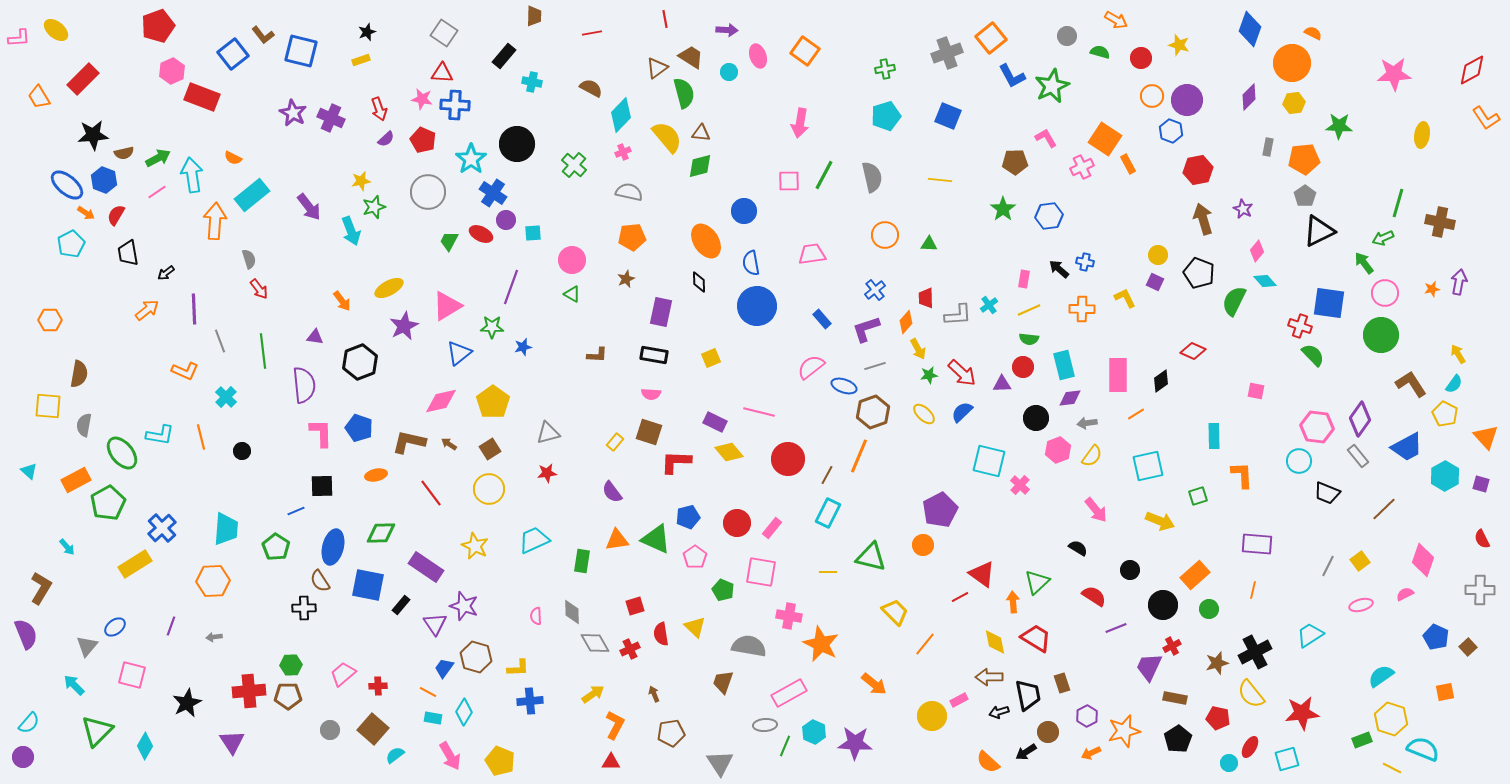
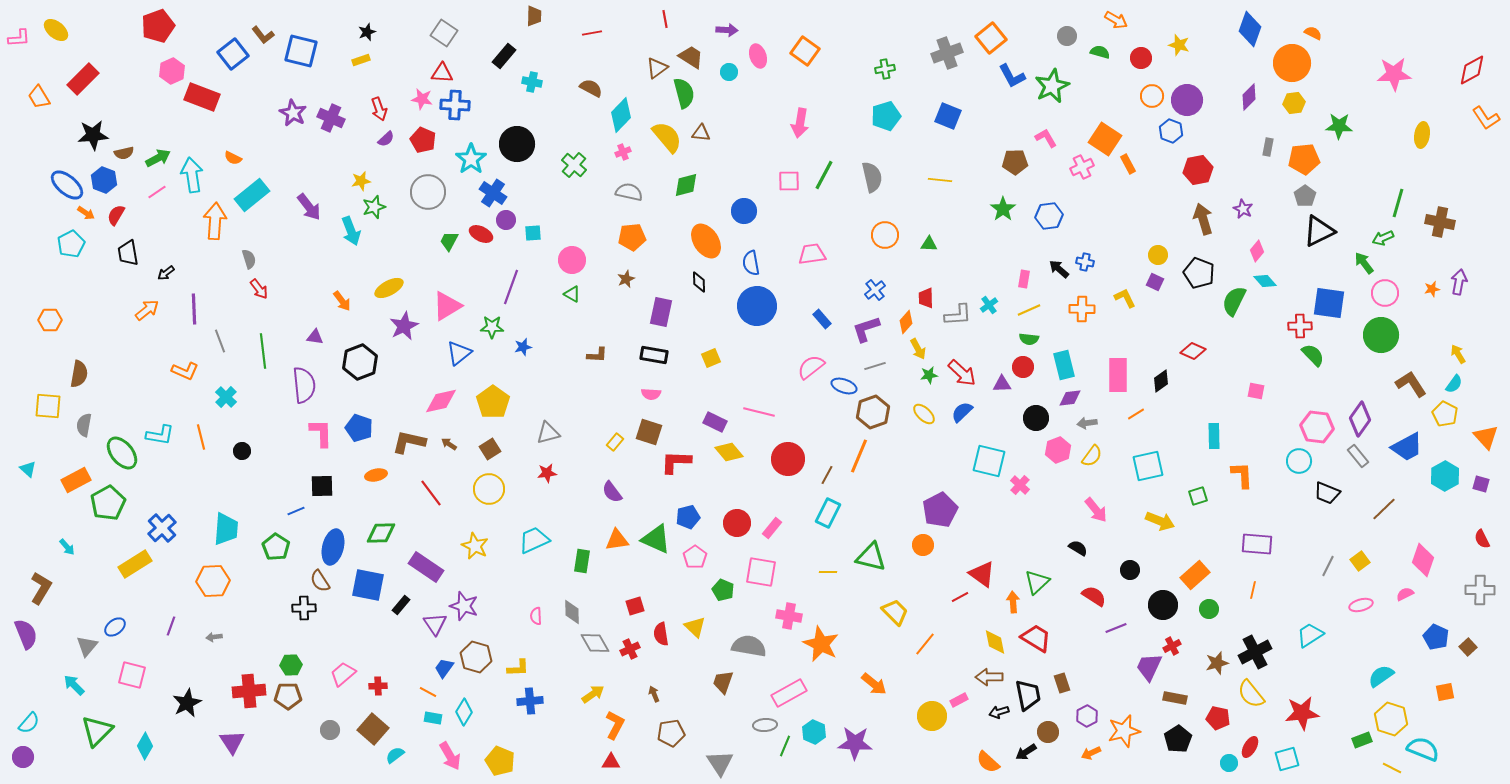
green diamond at (700, 166): moved 14 px left, 19 px down
red cross at (1300, 326): rotated 20 degrees counterclockwise
cyan triangle at (29, 471): moved 1 px left, 2 px up
